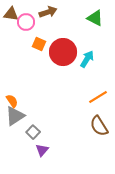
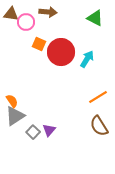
brown arrow: rotated 24 degrees clockwise
red circle: moved 2 px left
purple triangle: moved 7 px right, 20 px up
